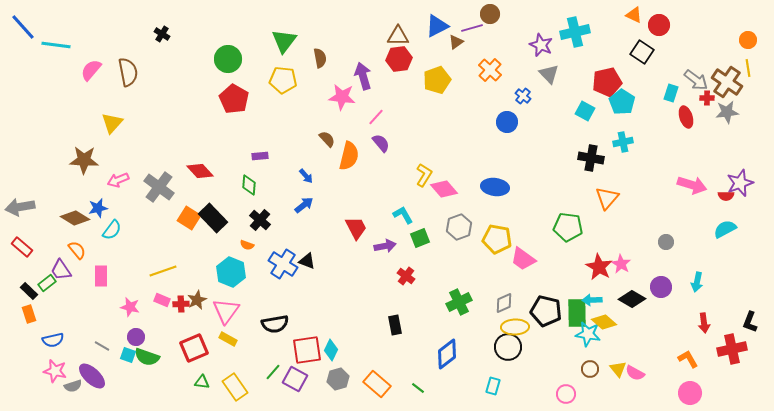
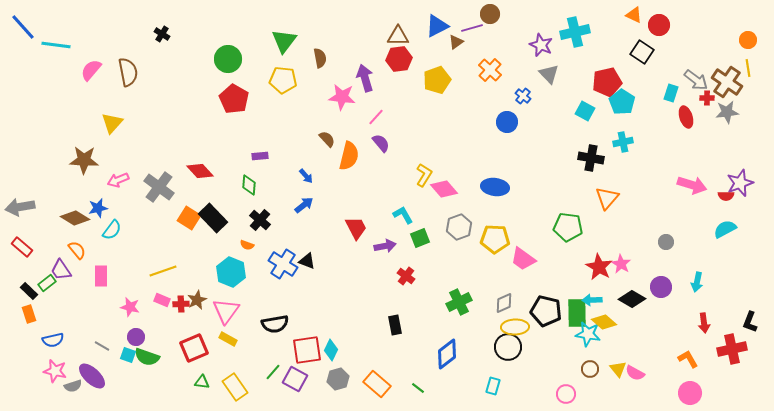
purple arrow at (363, 76): moved 2 px right, 2 px down
yellow pentagon at (497, 239): moved 2 px left; rotated 8 degrees counterclockwise
